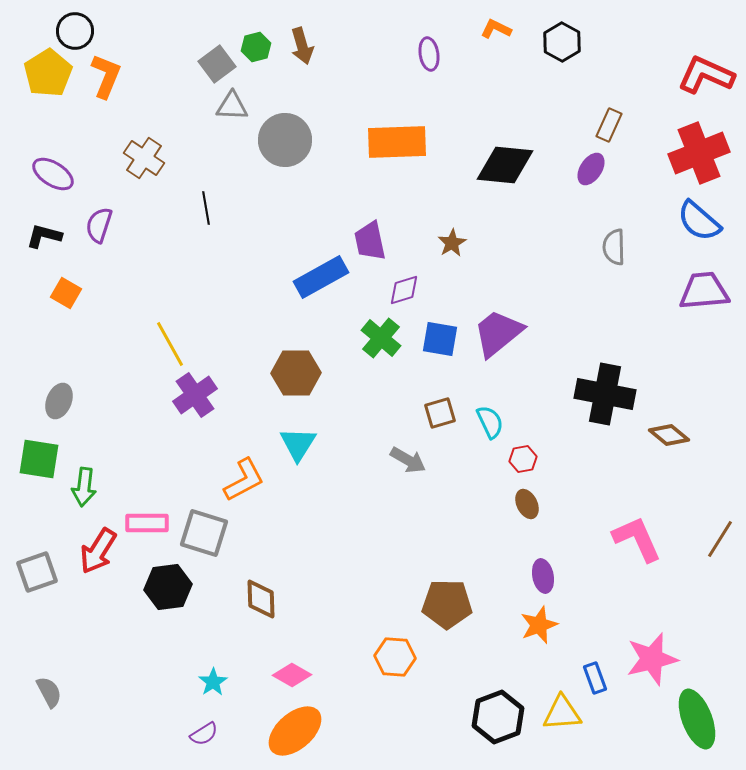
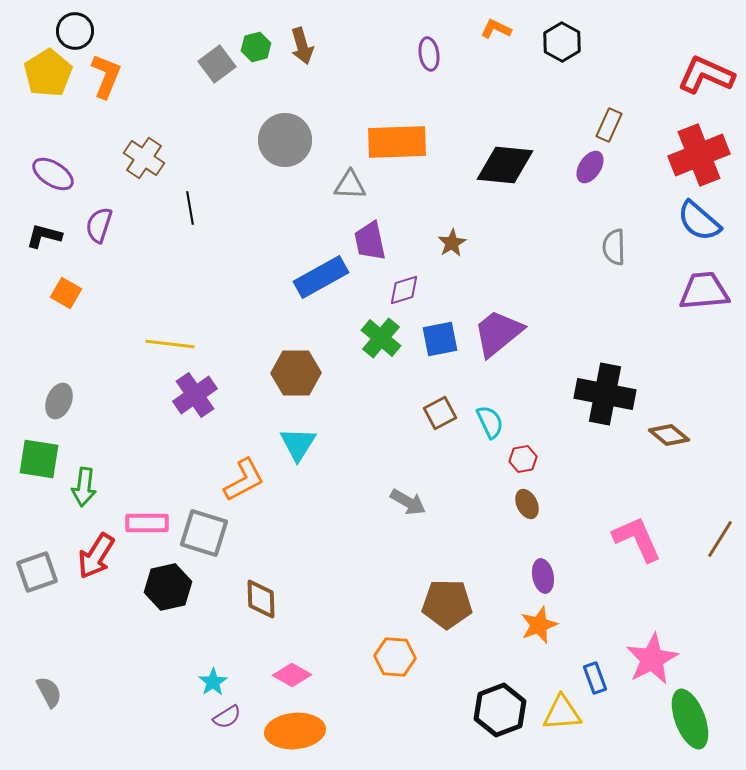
gray triangle at (232, 106): moved 118 px right, 79 px down
red cross at (699, 153): moved 2 px down
purple ellipse at (591, 169): moved 1 px left, 2 px up
black line at (206, 208): moved 16 px left
blue square at (440, 339): rotated 21 degrees counterclockwise
yellow line at (170, 344): rotated 54 degrees counterclockwise
brown square at (440, 413): rotated 12 degrees counterclockwise
gray arrow at (408, 460): moved 42 px down
red arrow at (98, 551): moved 2 px left, 5 px down
black hexagon at (168, 587): rotated 6 degrees counterclockwise
pink star at (652, 659): rotated 14 degrees counterclockwise
black hexagon at (498, 717): moved 2 px right, 7 px up
green ellipse at (697, 719): moved 7 px left
orange ellipse at (295, 731): rotated 36 degrees clockwise
purple semicircle at (204, 734): moved 23 px right, 17 px up
